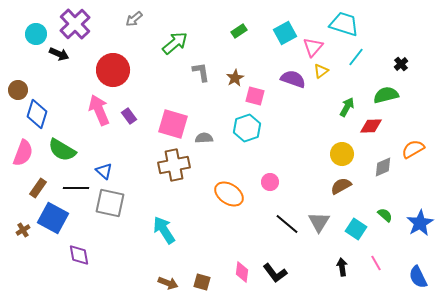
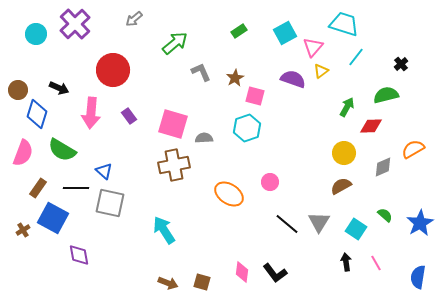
black arrow at (59, 54): moved 34 px down
gray L-shape at (201, 72): rotated 15 degrees counterclockwise
pink arrow at (99, 110): moved 8 px left, 3 px down; rotated 152 degrees counterclockwise
yellow circle at (342, 154): moved 2 px right, 1 px up
black arrow at (342, 267): moved 4 px right, 5 px up
blue semicircle at (418, 277): rotated 35 degrees clockwise
